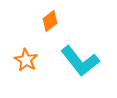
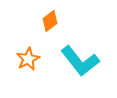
orange star: moved 2 px right, 1 px up; rotated 15 degrees clockwise
